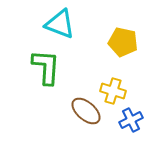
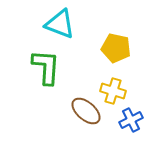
yellow pentagon: moved 7 px left, 6 px down
